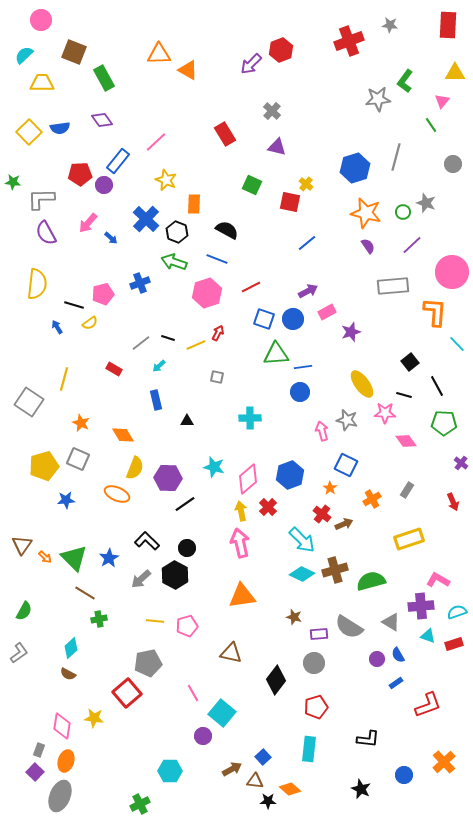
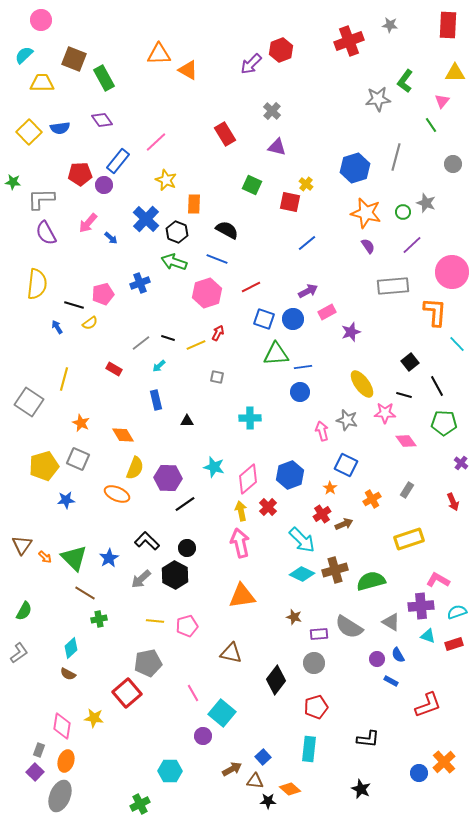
brown square at (74, 52): moved 7 px down
red cross at (322, 514): rotated 18 degrees clockwise
blue rectangle at (396, 683): moved 5 px left, 2 px up; rotated 64 degrees clockwise
blue circle at (404, 775): moved 15 px right, 2 px up
